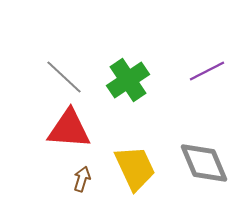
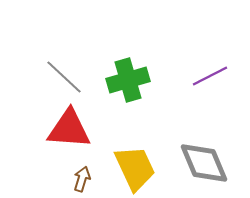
purple line: moved 3 px right, 5 px down
green cross: rotated 18 degrees clockwise
